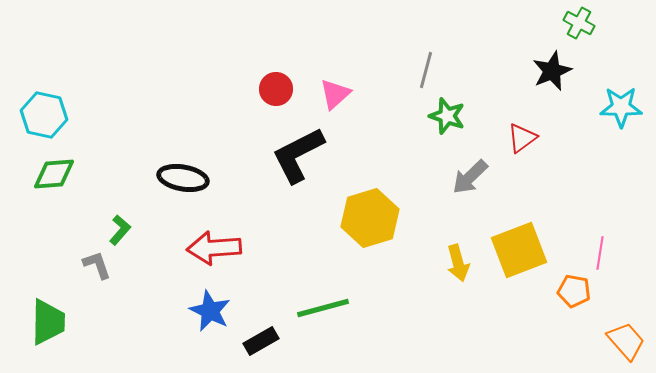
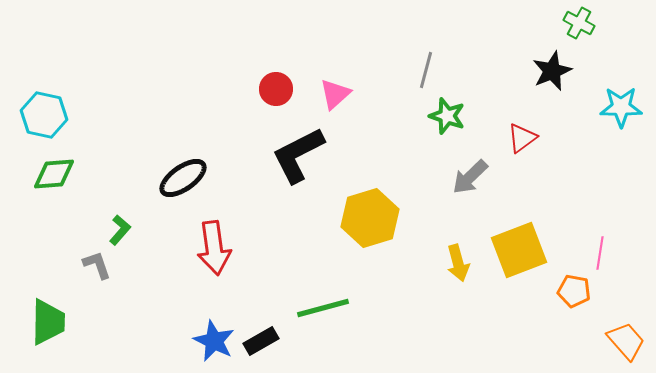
black ellipse: rotated 45 degrees counterclockwise
red arrow: rotated 94 degrees counterclockwise
blue star: moved 4 px right, 30 px down
